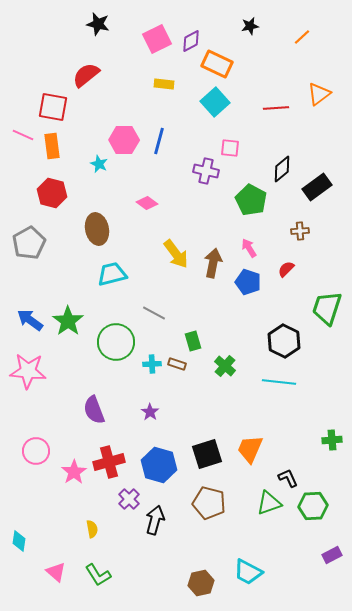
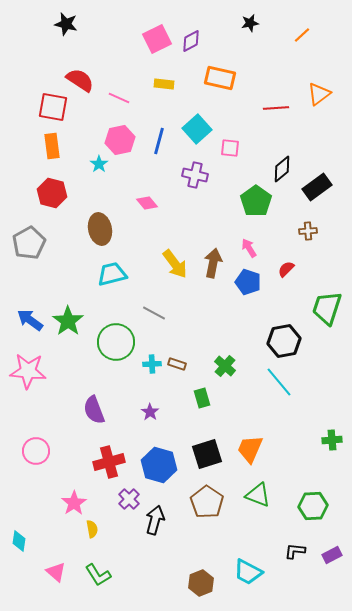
black star at (98, 24): moved 32 px left
black star at (250, 26): moved 3 px up
orange line at (302, 37): moved 2 px up
orange rectangle at (217, 64): moved 3 px right, 14 px down; rotated 12 degrees counterclockwise
red semicircle at (86, 75): moved 6 px left, 5 px down; rotated 72 degrees clockwise
cyan square at (215, 102): moved 18 px left, 27 px down
pink line at (23, 135): moved 96 px right, 37 px up
pink hexagon at (124, 140): moved 4 px left; rotated 12 degrees counterclockwise
cyan star at (99, 164): rotated 12 degrees clockwise
purple cross at (206, 171): moved 11 px left, 4 px down
green pentagon at (251, 200): moved 5 px right, 1 px down; rotated 8 degrees clockwise
pink diamond at (147, 203): rotated 15 degrees clockwise
brown ellipse at (97, 229): moved 3 px right
brown cross at (300, 231): moved 8 px right
yellow arrow at (176, 254): moved 1 px left, 10 px down
green rectangle at (193, 341): moved 9 px right, 57 px down
black hexagon at (284, 341): rotated 24 degrees clockwise
cyan line at (279, 382): rotated 44 degrees clockwise
pink star at (74, 472): moved 31 px down
black L-shape at (288, 478): moved 7 px right, 73 px down; rotated 60 degrees counterclockwise
brown pentagon at (209, 503): moved 2 px left, 1 px up; rotated 20 degrees clockwise
green triangle at (269, 503): moved 11 px left, 8 px up; rotated 40 degrees clockwise
brown hexagon at (201, 583): rotated 10 degrees counterclockwise
